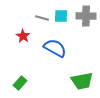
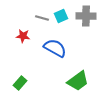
cyan square: rotated 24 degrees counterclockwise
red star: rotated 24 degrees counterclockwise
green trapezoid: moved 4 px left; rotated 25 degrees counterclockwise
